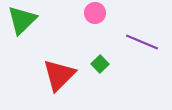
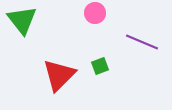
green triangle: rotated 24 degrees counterclockwise
green square: moved 2 px down; rotated 24 degrees clockwise
